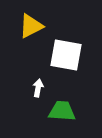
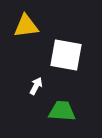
yellow triangle: moved 5 px left; rotated 20 degrees clockwise
white arrow: moved 2 px left, 2 px up; rotated 18 degrees clockwise
